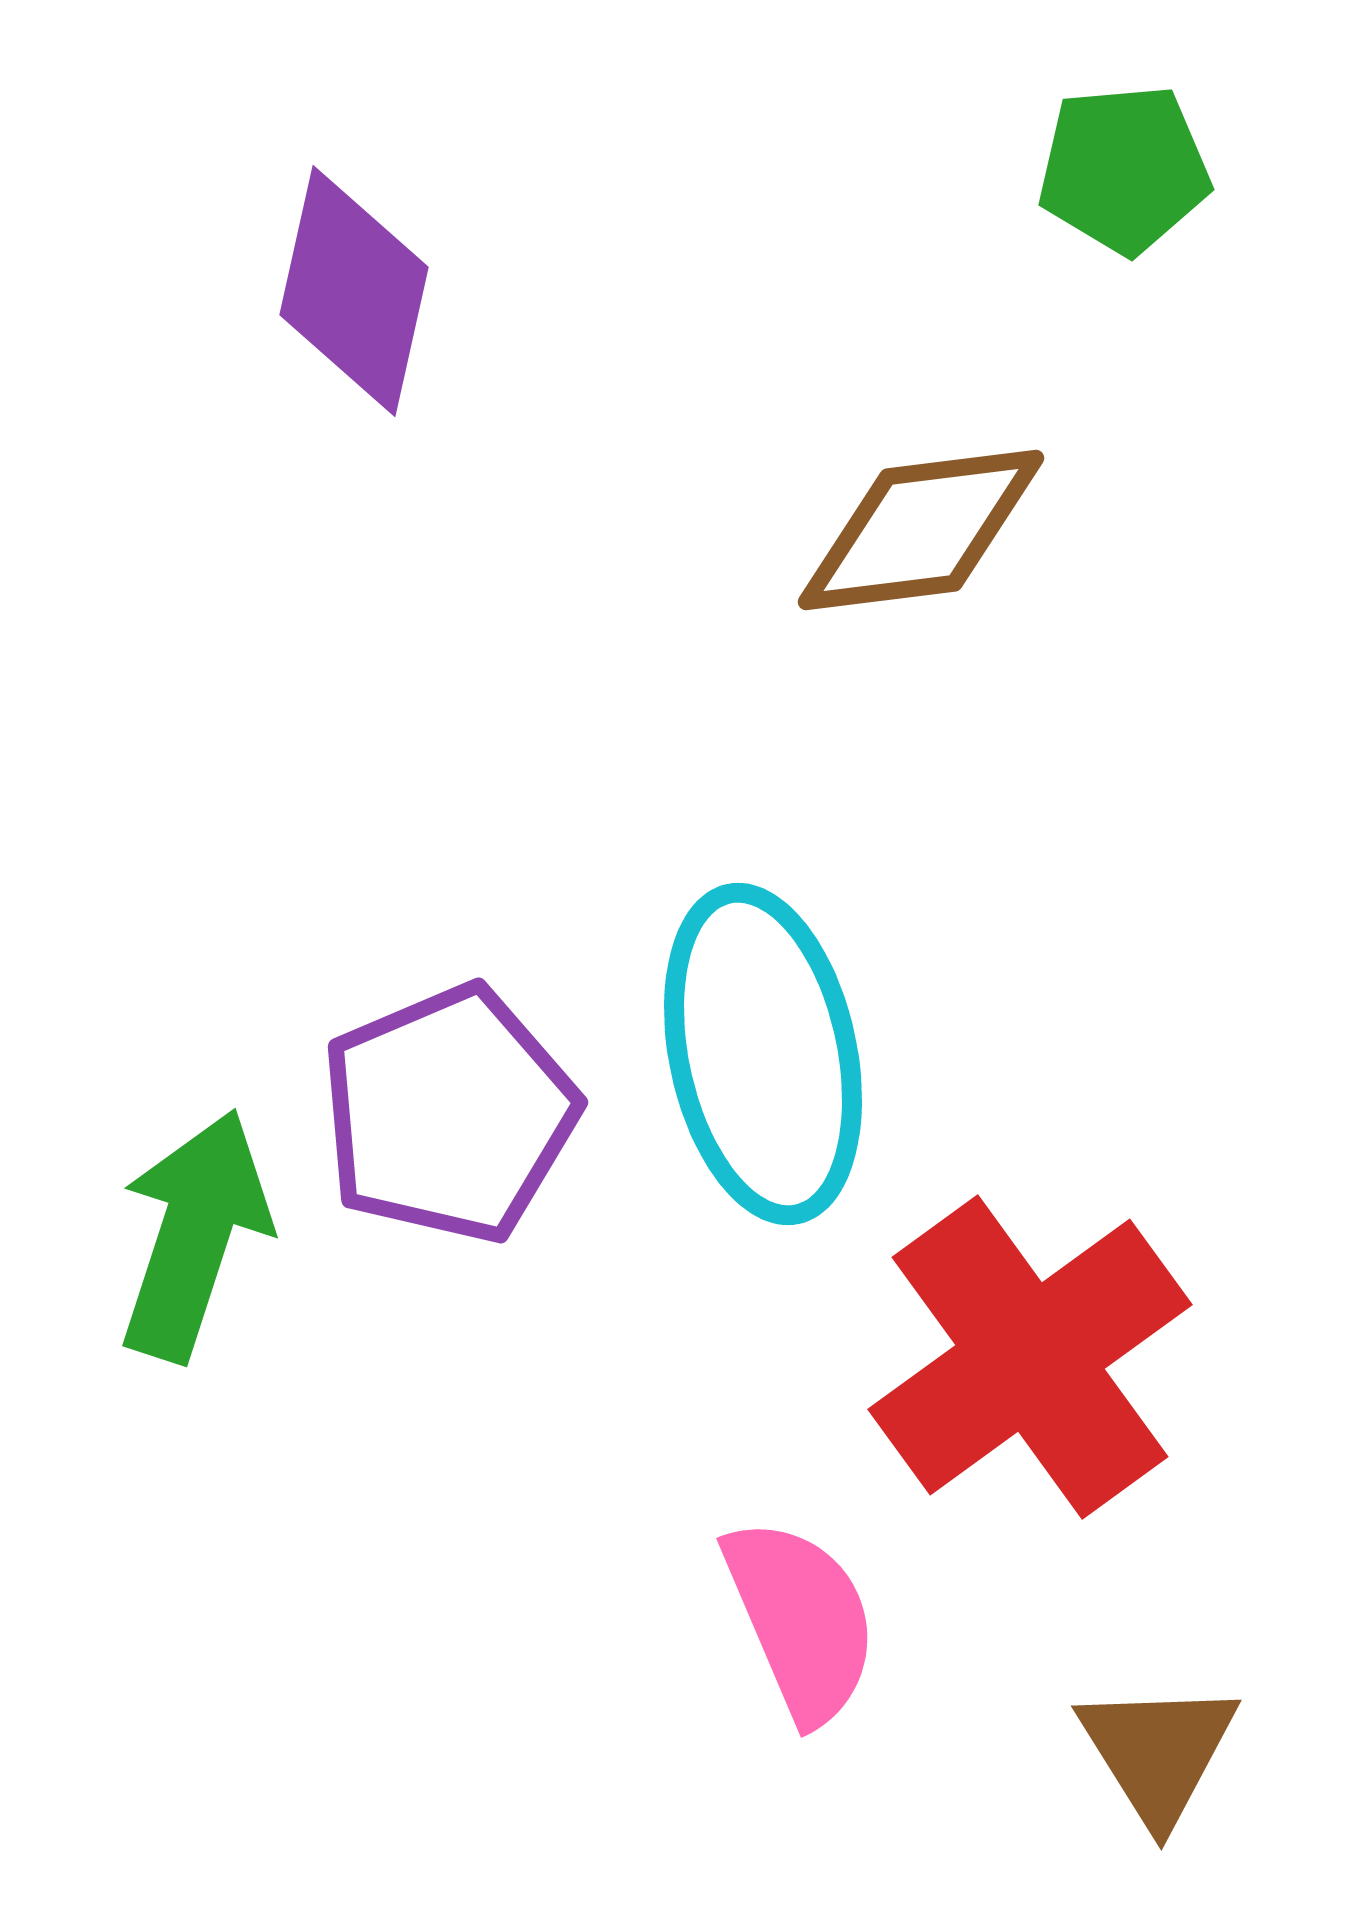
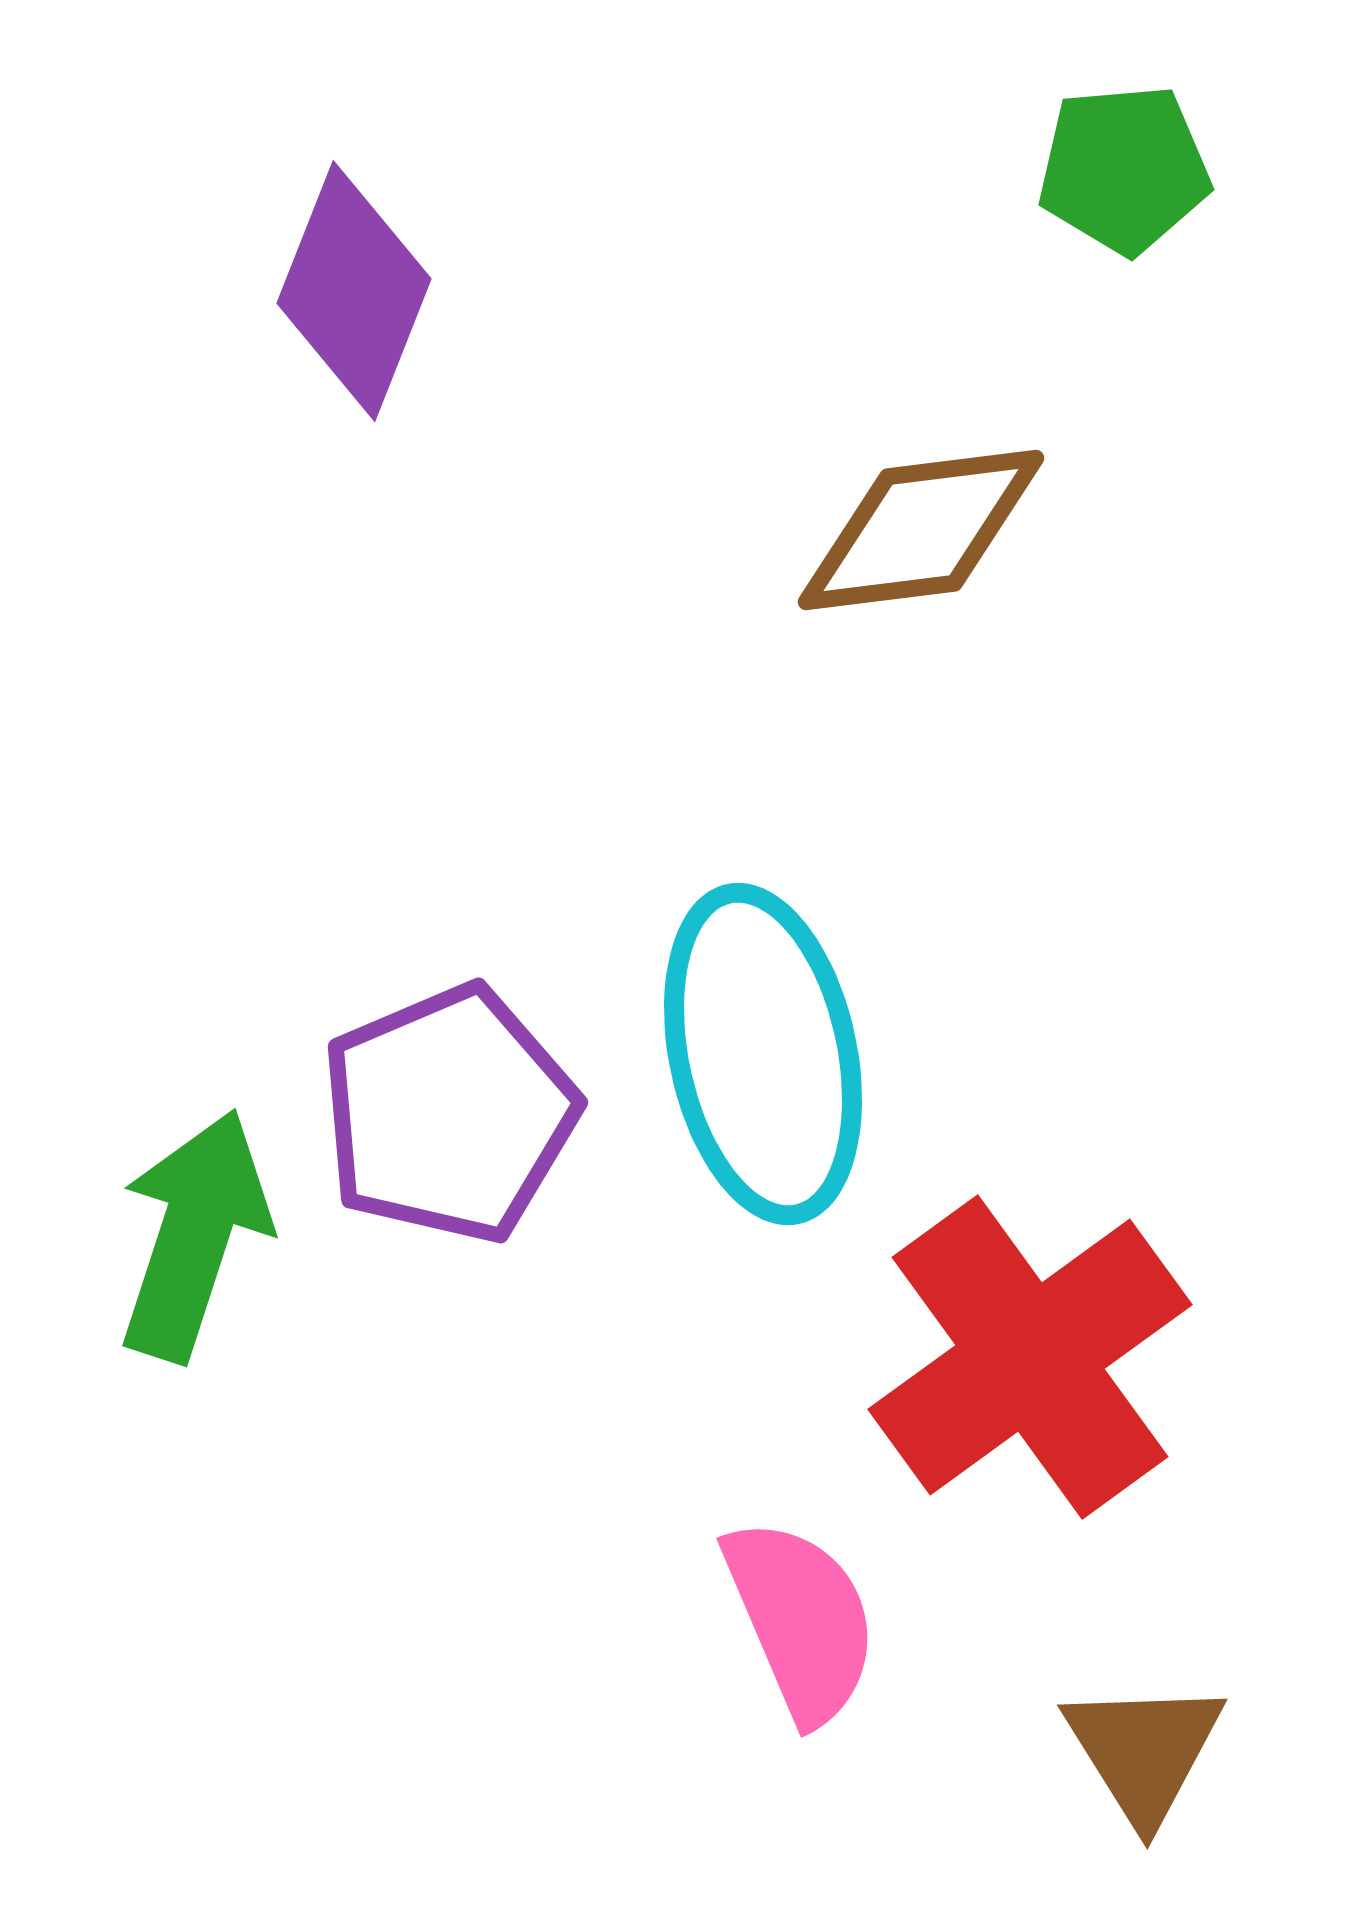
purple diamond: rotated 9 degrees clockwise
brown triangle: moved 14 px left, 1 px up
